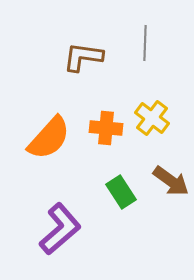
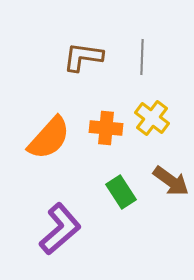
gray line: moved 3 px left, 14 px down
